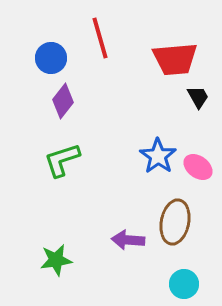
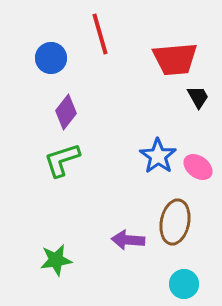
red line: moved 4 px up
purple diamond: moved 3 px right, 11 px down
